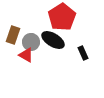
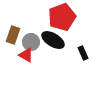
red pentagon: rotated 12 degrees clockwise
